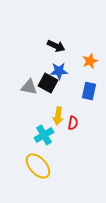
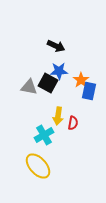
orange star: moved 9 px left, 19 px down; rotated 14 degrees counterclockwise
